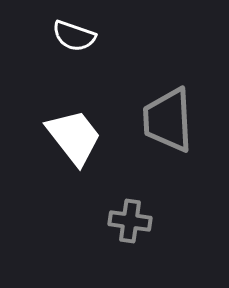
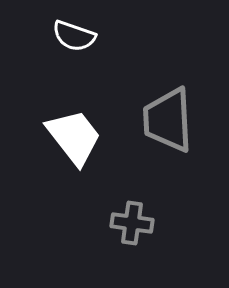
gray cross: moved 2 px right, 2 px down
